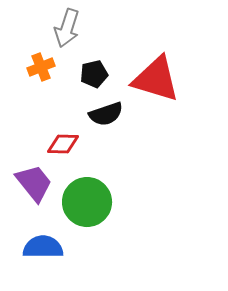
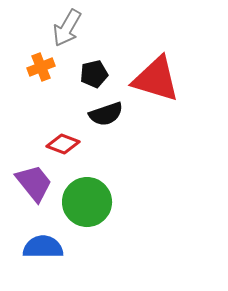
gray arrow: rotated 12 degrees clockwise
red diamond: rotated 20 degrees clockwise
